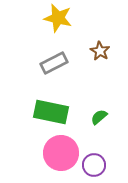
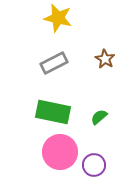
brown star: moved 5 px right, 8 px down
green rectangle: moved 2 px right
pink circle: moved 1 px left, 1 px up
